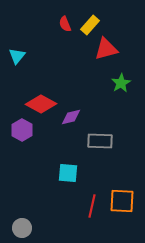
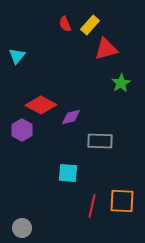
red diamond: moved 1 px down
